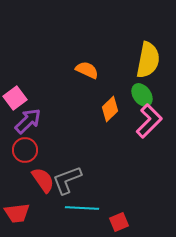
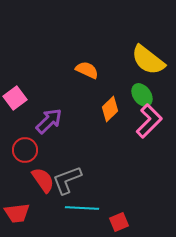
yellow semicircle: rotated 117 degrees clockwise
purple arrow: moved 21 px right
